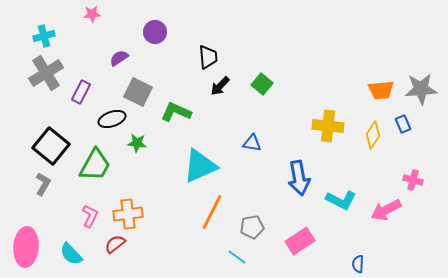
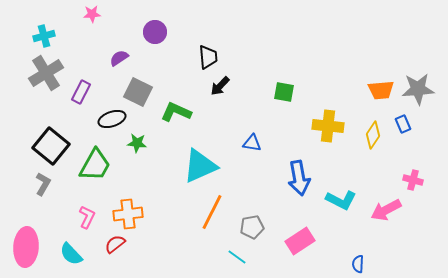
green square: moved 22 px right, 8 px down; rotated 30 degrees counterclockwise
gray star: moved 3 px left
pink L-shape: moved 3 px left, 1 px down
